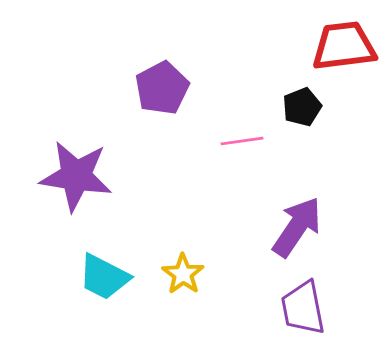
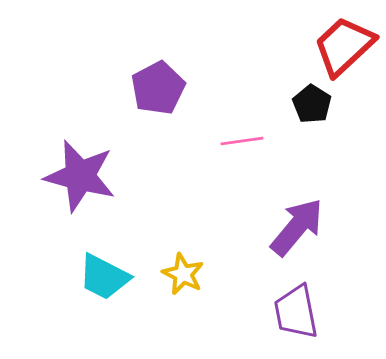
red trapezoid: rotated 36 degrees counterclockwise
purple pentagon: moved 4 px left
black pentagon: moved 10 px right, 3 px up; rotated 18 degrees counterclockwise
purple star: moved 4 px right; rotated 6 degrees clockwise
purple arrow: rotated 6 degrees clockwise
yellow star: rotated 9 degrees counterclockwise
purple trapezoid: moved 7 px left, 4 px down
